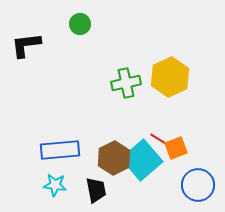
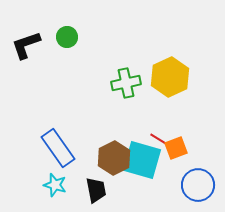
green circle: moved 13 px left, 13 px down
black L-shape: rotated 12 degrees counterclockwise
blue rectangle: moved 2 px left, 2 px up; rotated 60 degrees clockwise
cyan square: rotated 33 degrees counterclockwise
cyan star: rotated 10 degrees clockwise
